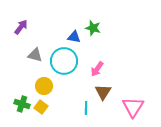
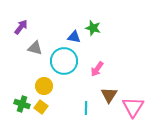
gray triangle: moved 7 px up
brown triangle: moved 6 px right, 3 px down
